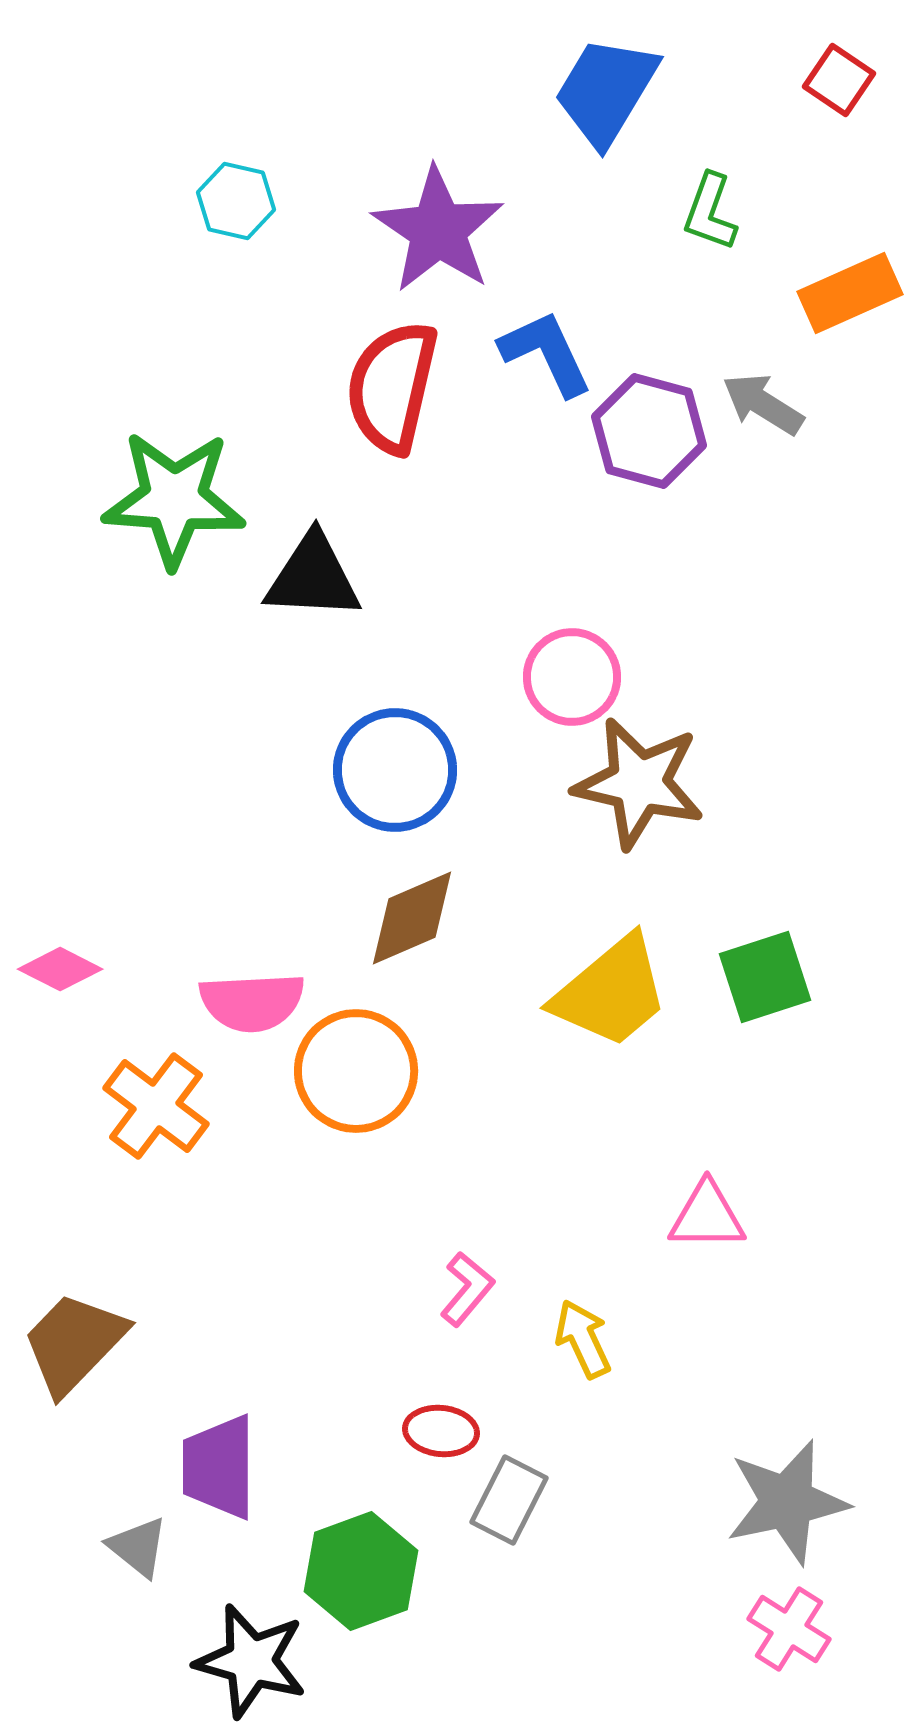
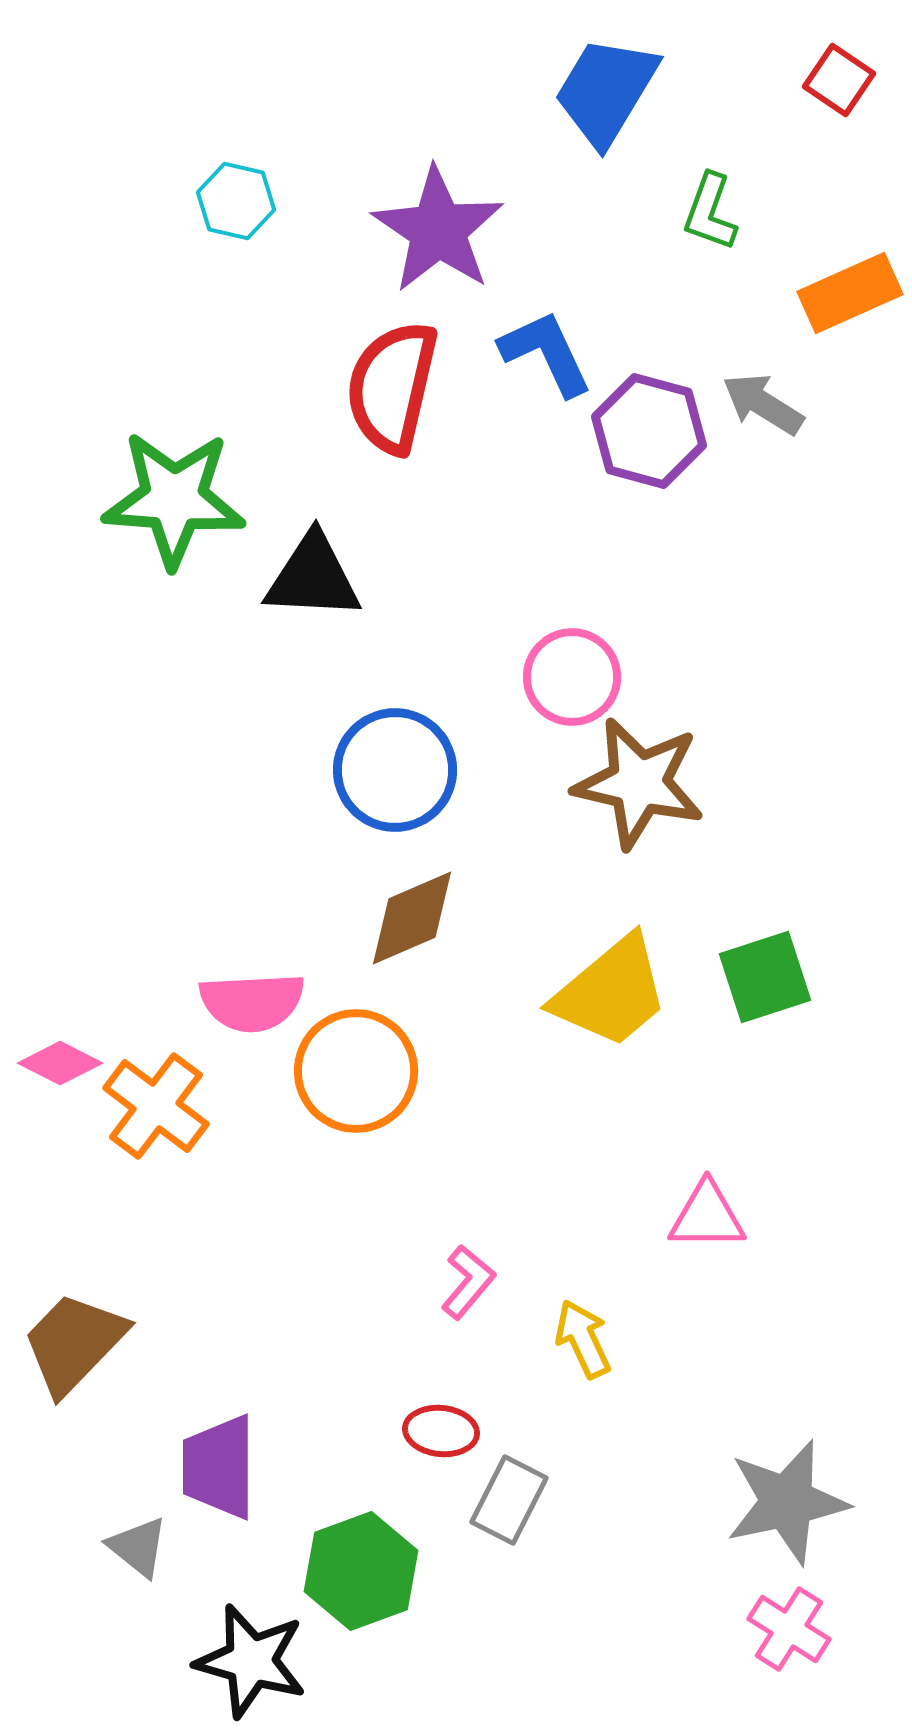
pink diamond: moved 94 px down
pink L-shape: moved 1 px right, 7 px up
